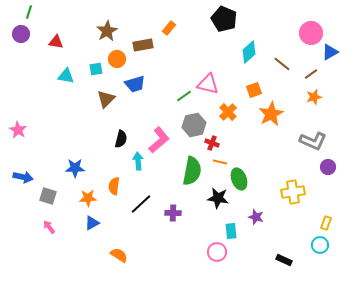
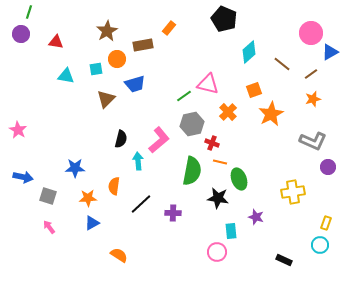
orange star at (314, 97): moved 1 px left, 2 px down
gray hexagon at (194, 125): moved 2 px left, 1 px up
